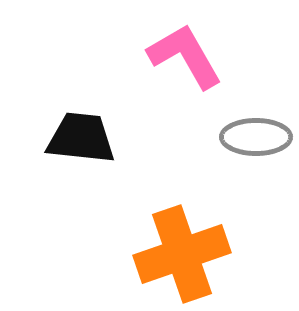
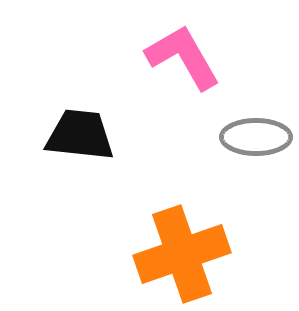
pink L-shape: moved 2 px left, 1 px down
black trapezoid: moved 1 px left, 3 px up
